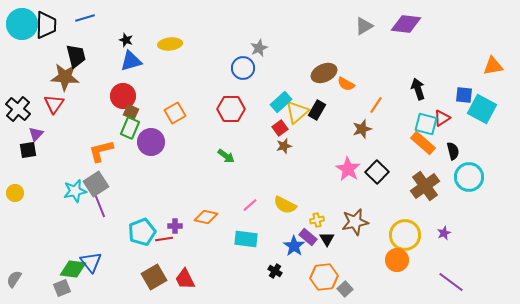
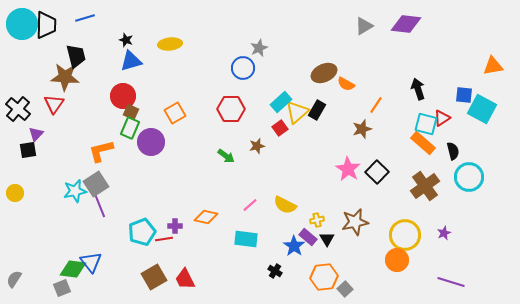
brown star at (284, 146): moved 27 px left
purple line at (451, 282): rotated 20 degrees counterclockwise
